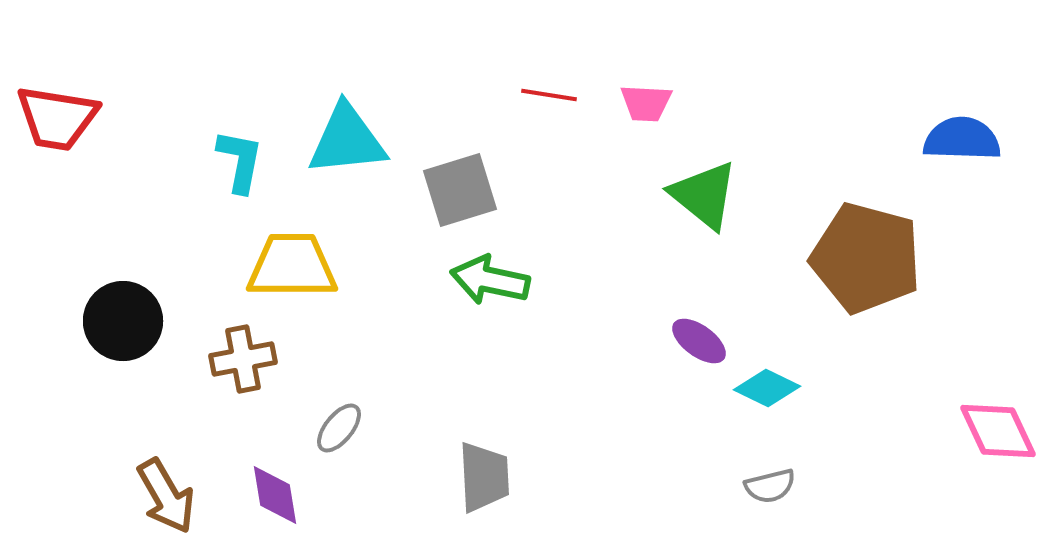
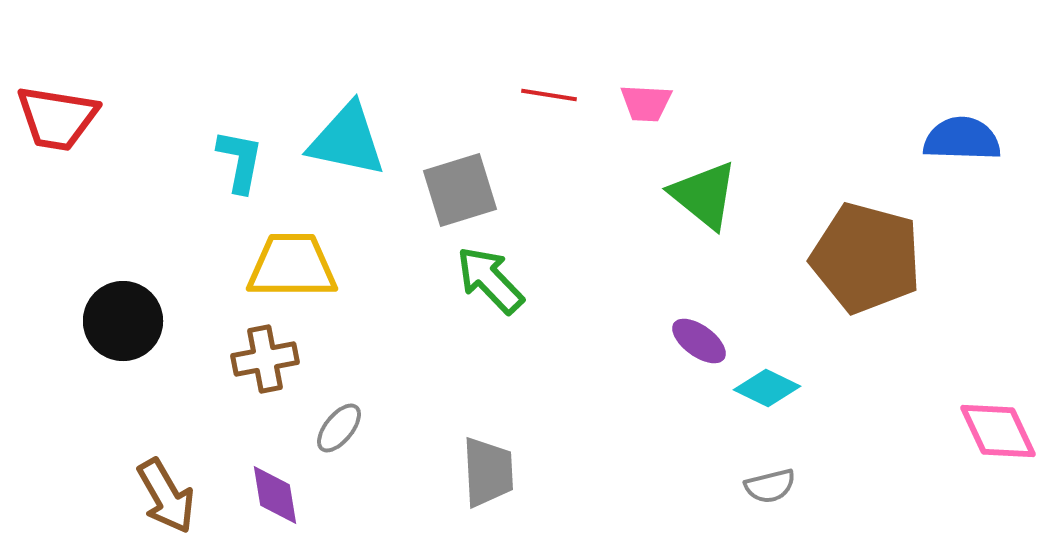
cyan triangle: rotated 18 degrees clockwise
green arrow: rotated 34 degrees clockwise
brown cross: moved 22 px right
gray trapezoid: moved 4 px right, 5 px up
